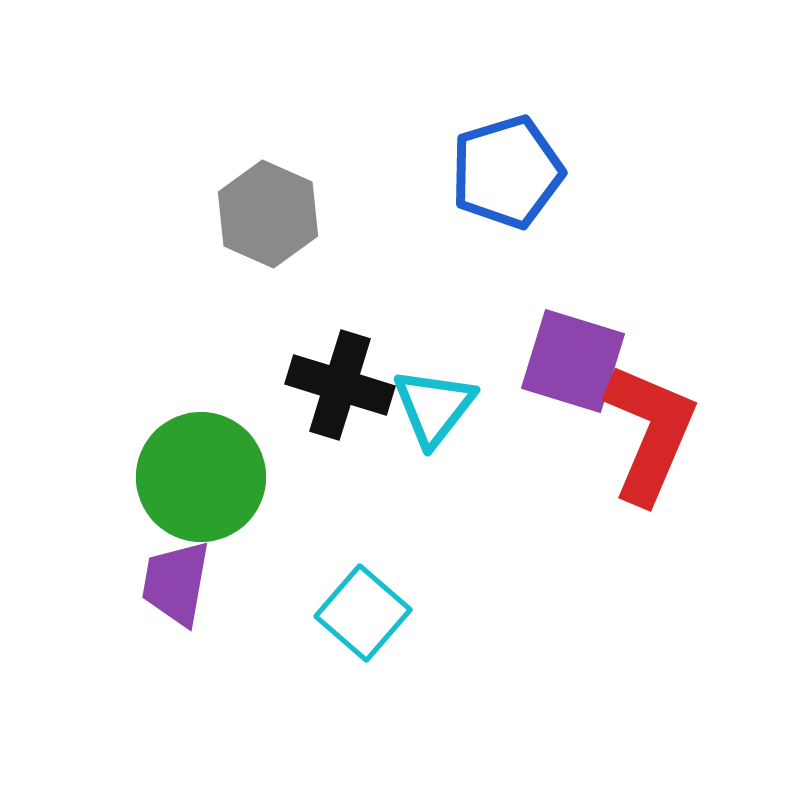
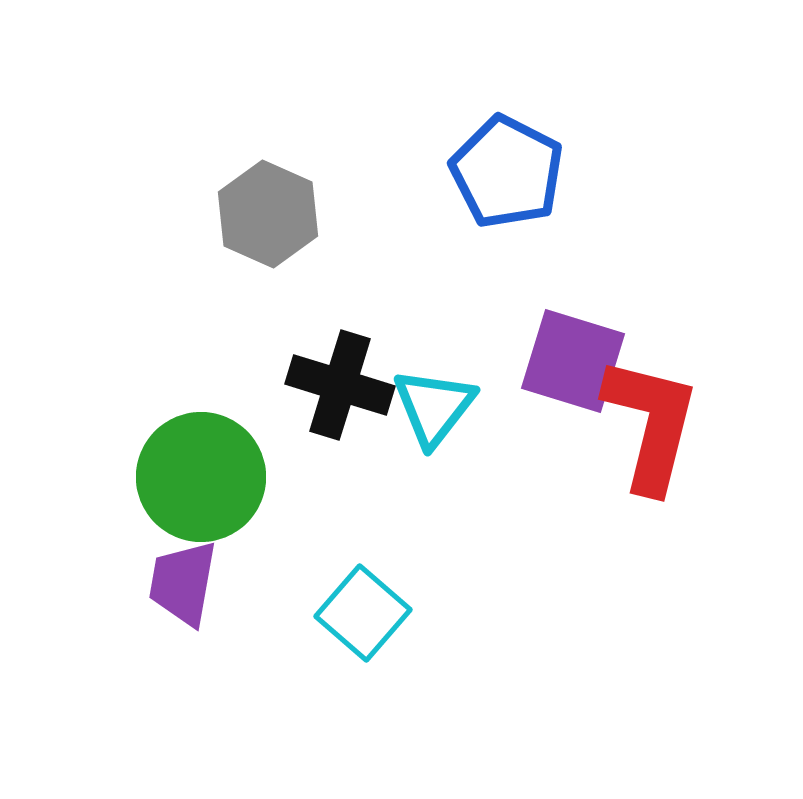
blue pentagon: rotated 28 degrees counterclockwise
red L-shape: moved 1 px right, 9 px up; rotated 9 degrees counterclockwise
purple trapezoid: moved 7 px right
